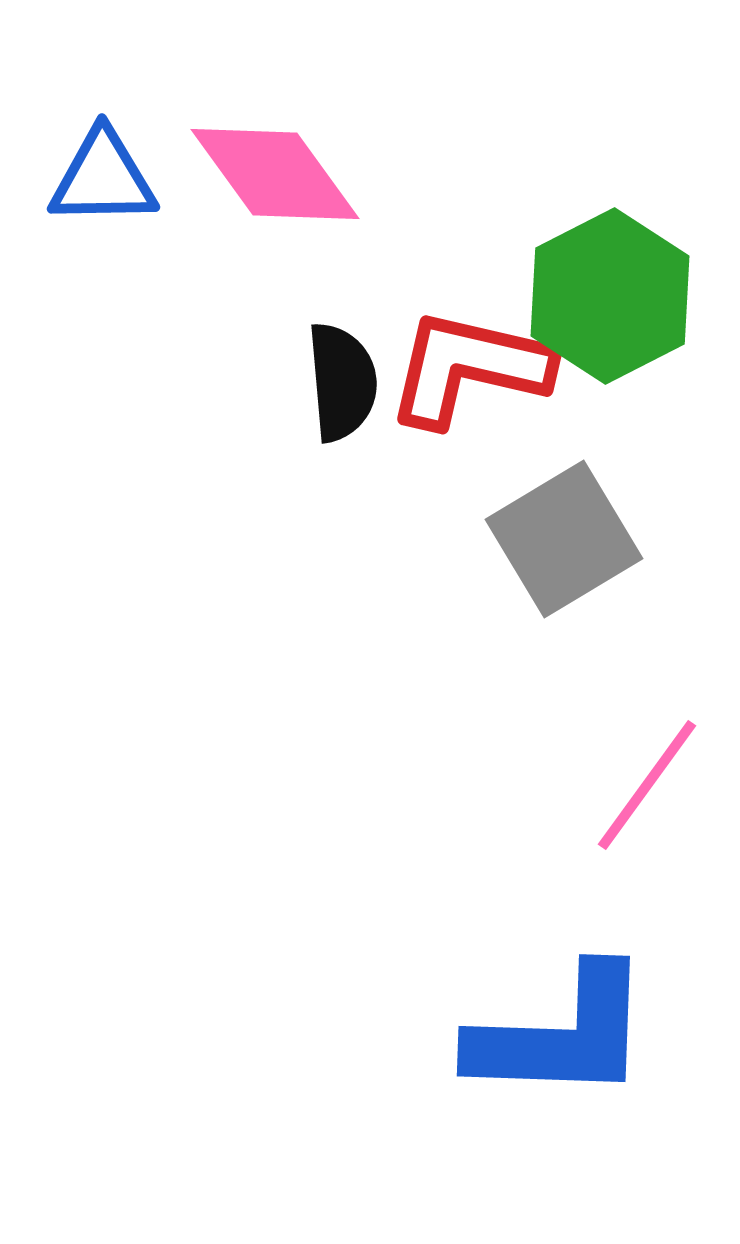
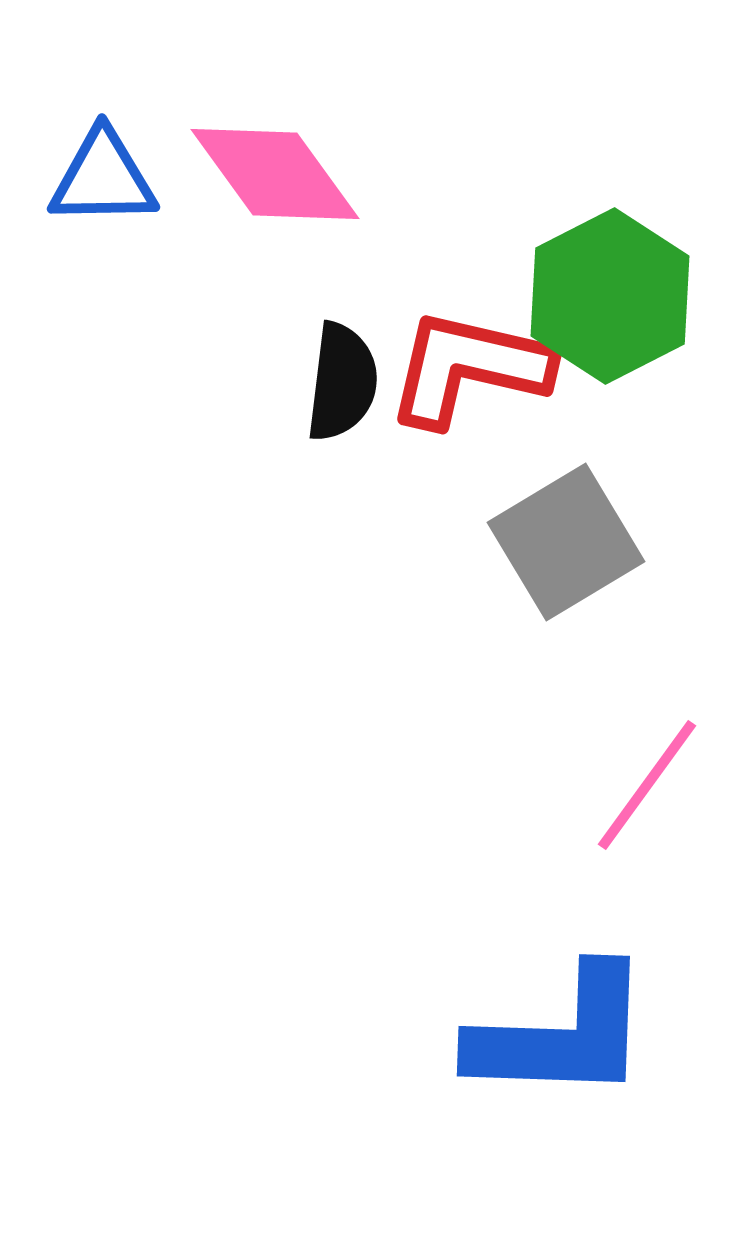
black semicircle: rotated 12 degrees clockwise
gray square: moved 2 px right, 3 px down
